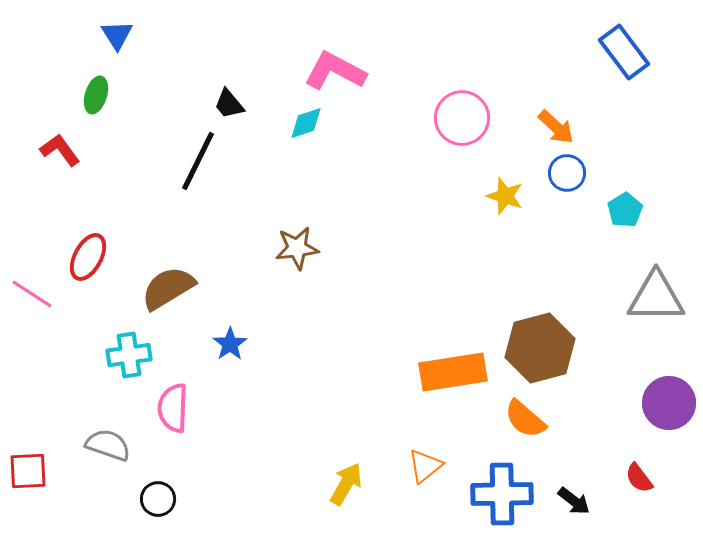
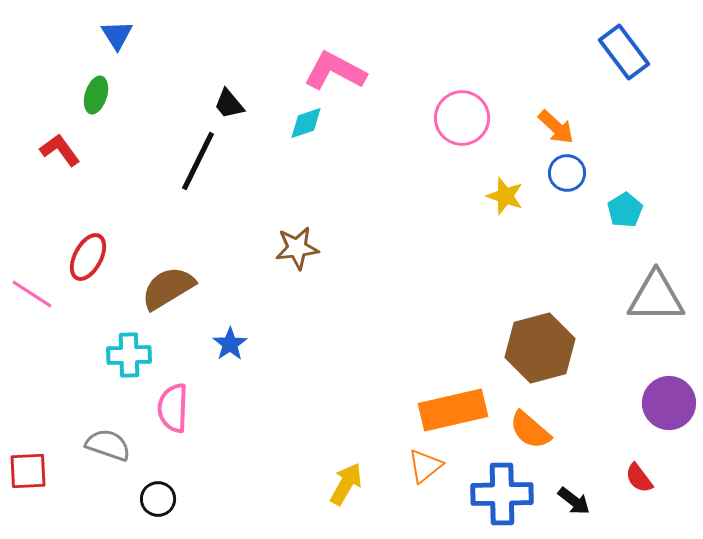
cyan cross: rotated 6 degrees clockwise
orange rectangle: moved 38 px down; rotated 4 degrees counterclockwise
orange semicircle: moved 5 px right, 11 px down
